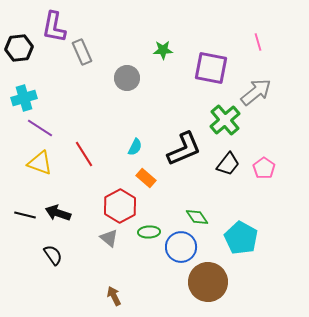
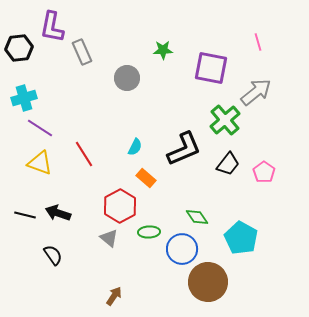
purple L-shape: moved 2 px left
pink pentagon: moved 4 px down
blue circle: moved 1 px right, 2 px down
brown arrow: rotated 60 degrees clockwise
